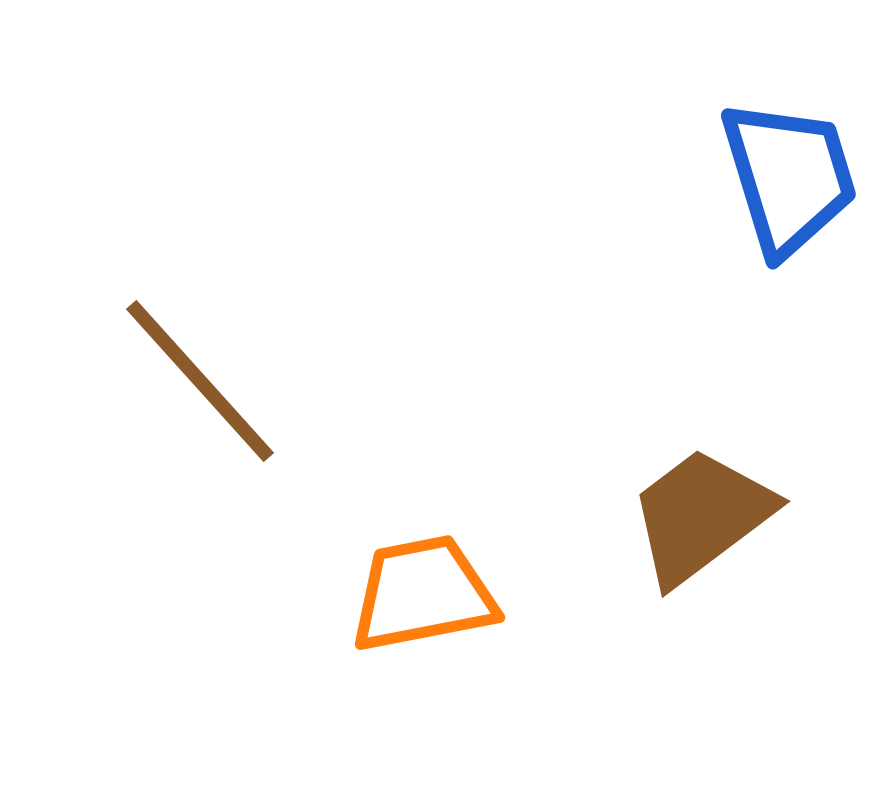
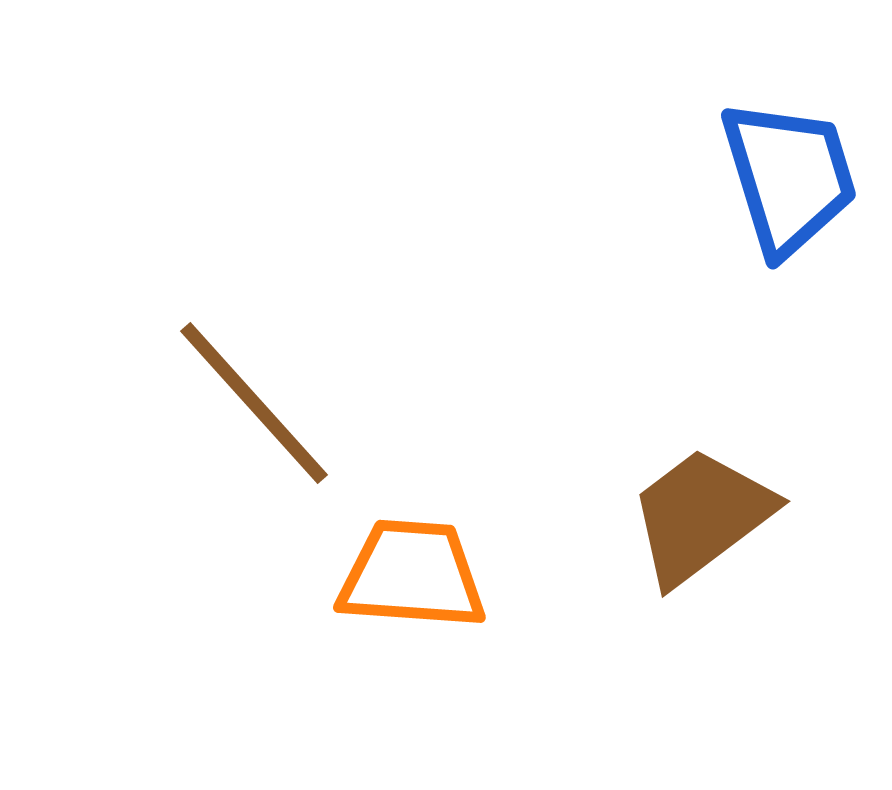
brown line: moved 54 px right, 22 px down
orange trapezoid: moved 11 px left, 19 px up; rotated 15 degrees clockwise
